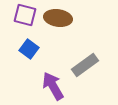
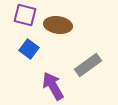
brown ellipse: moved 7 px down
gray rectangle: moved 3 px right
